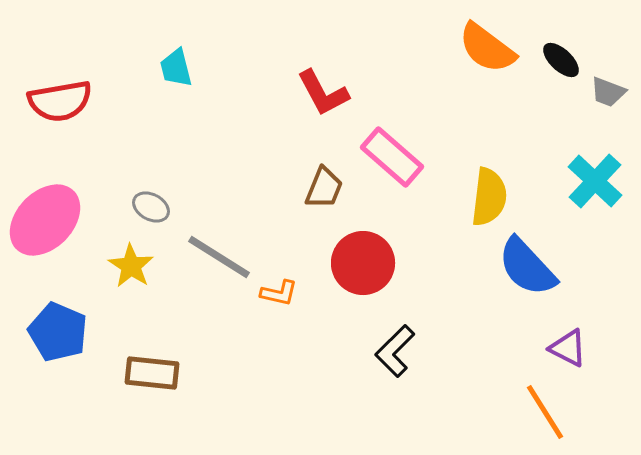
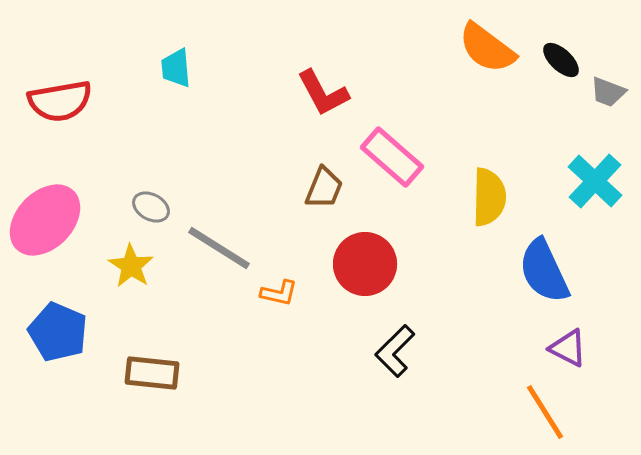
cyan trapezoid: rotated 9 degrees clockwise
yellow semicircle: rotated 6 degrees counterclockwise
gray line: moved 9 px up
red circle: moved 2 px right, 1 px down
blue semicircle: moved 17 px right, 4 px down; rotated 18 degrees clockwise
